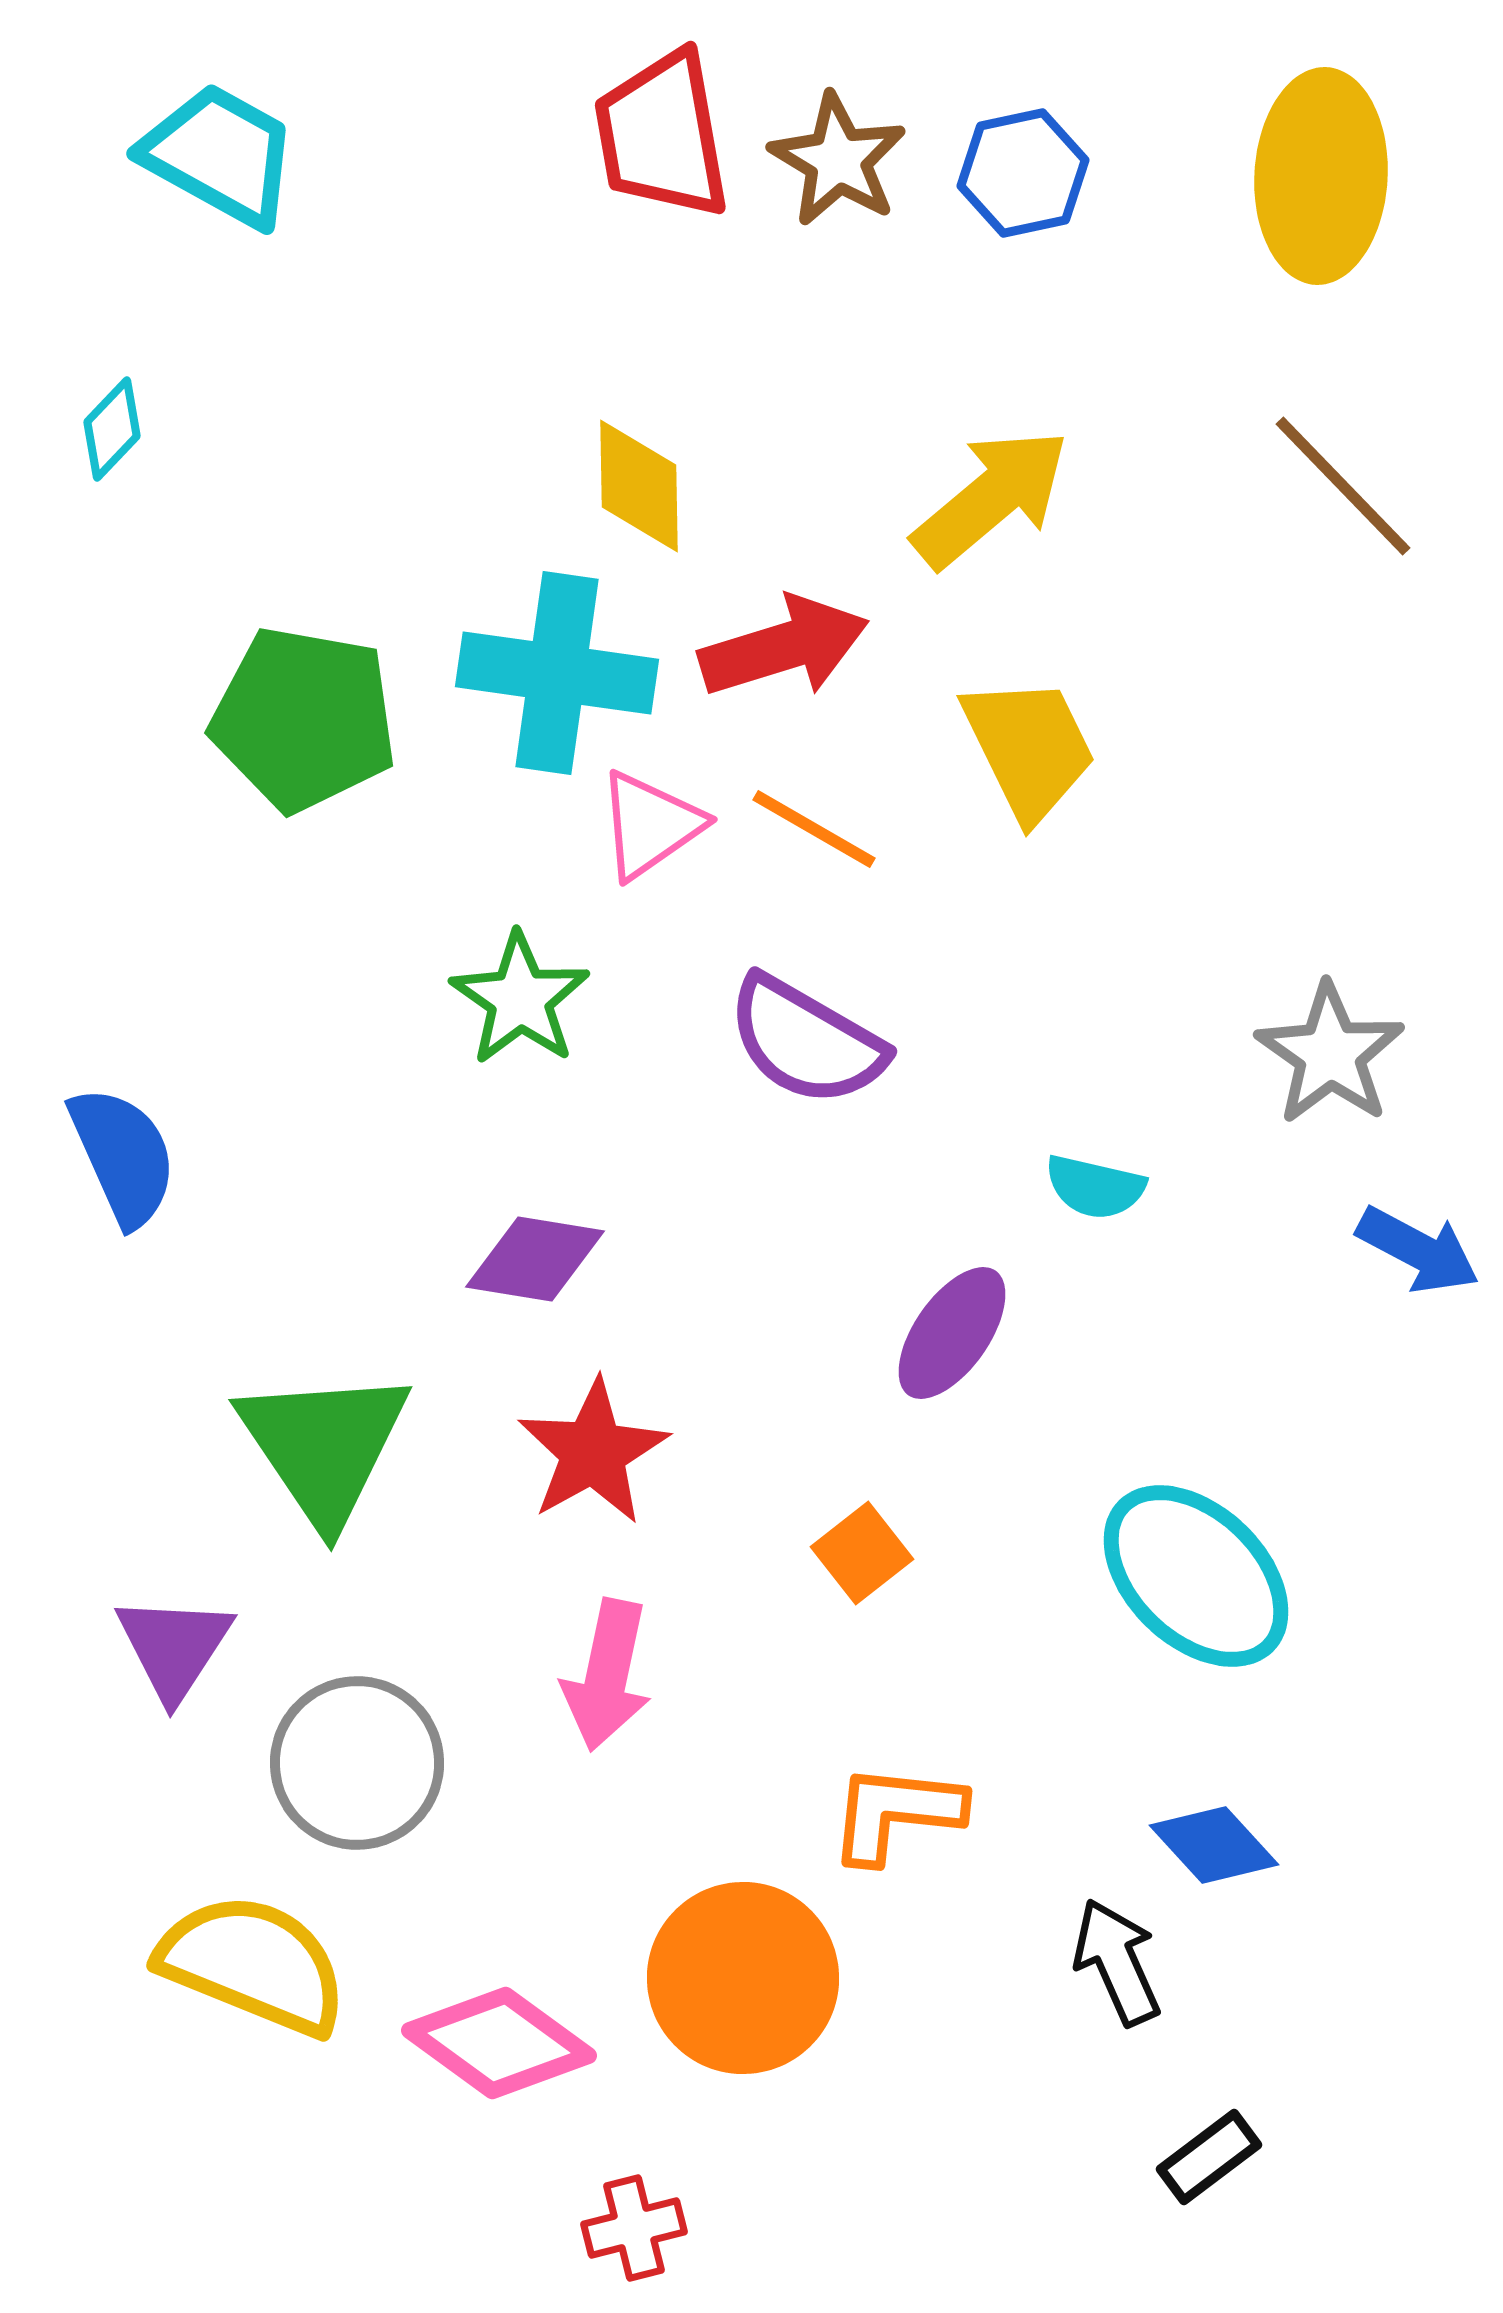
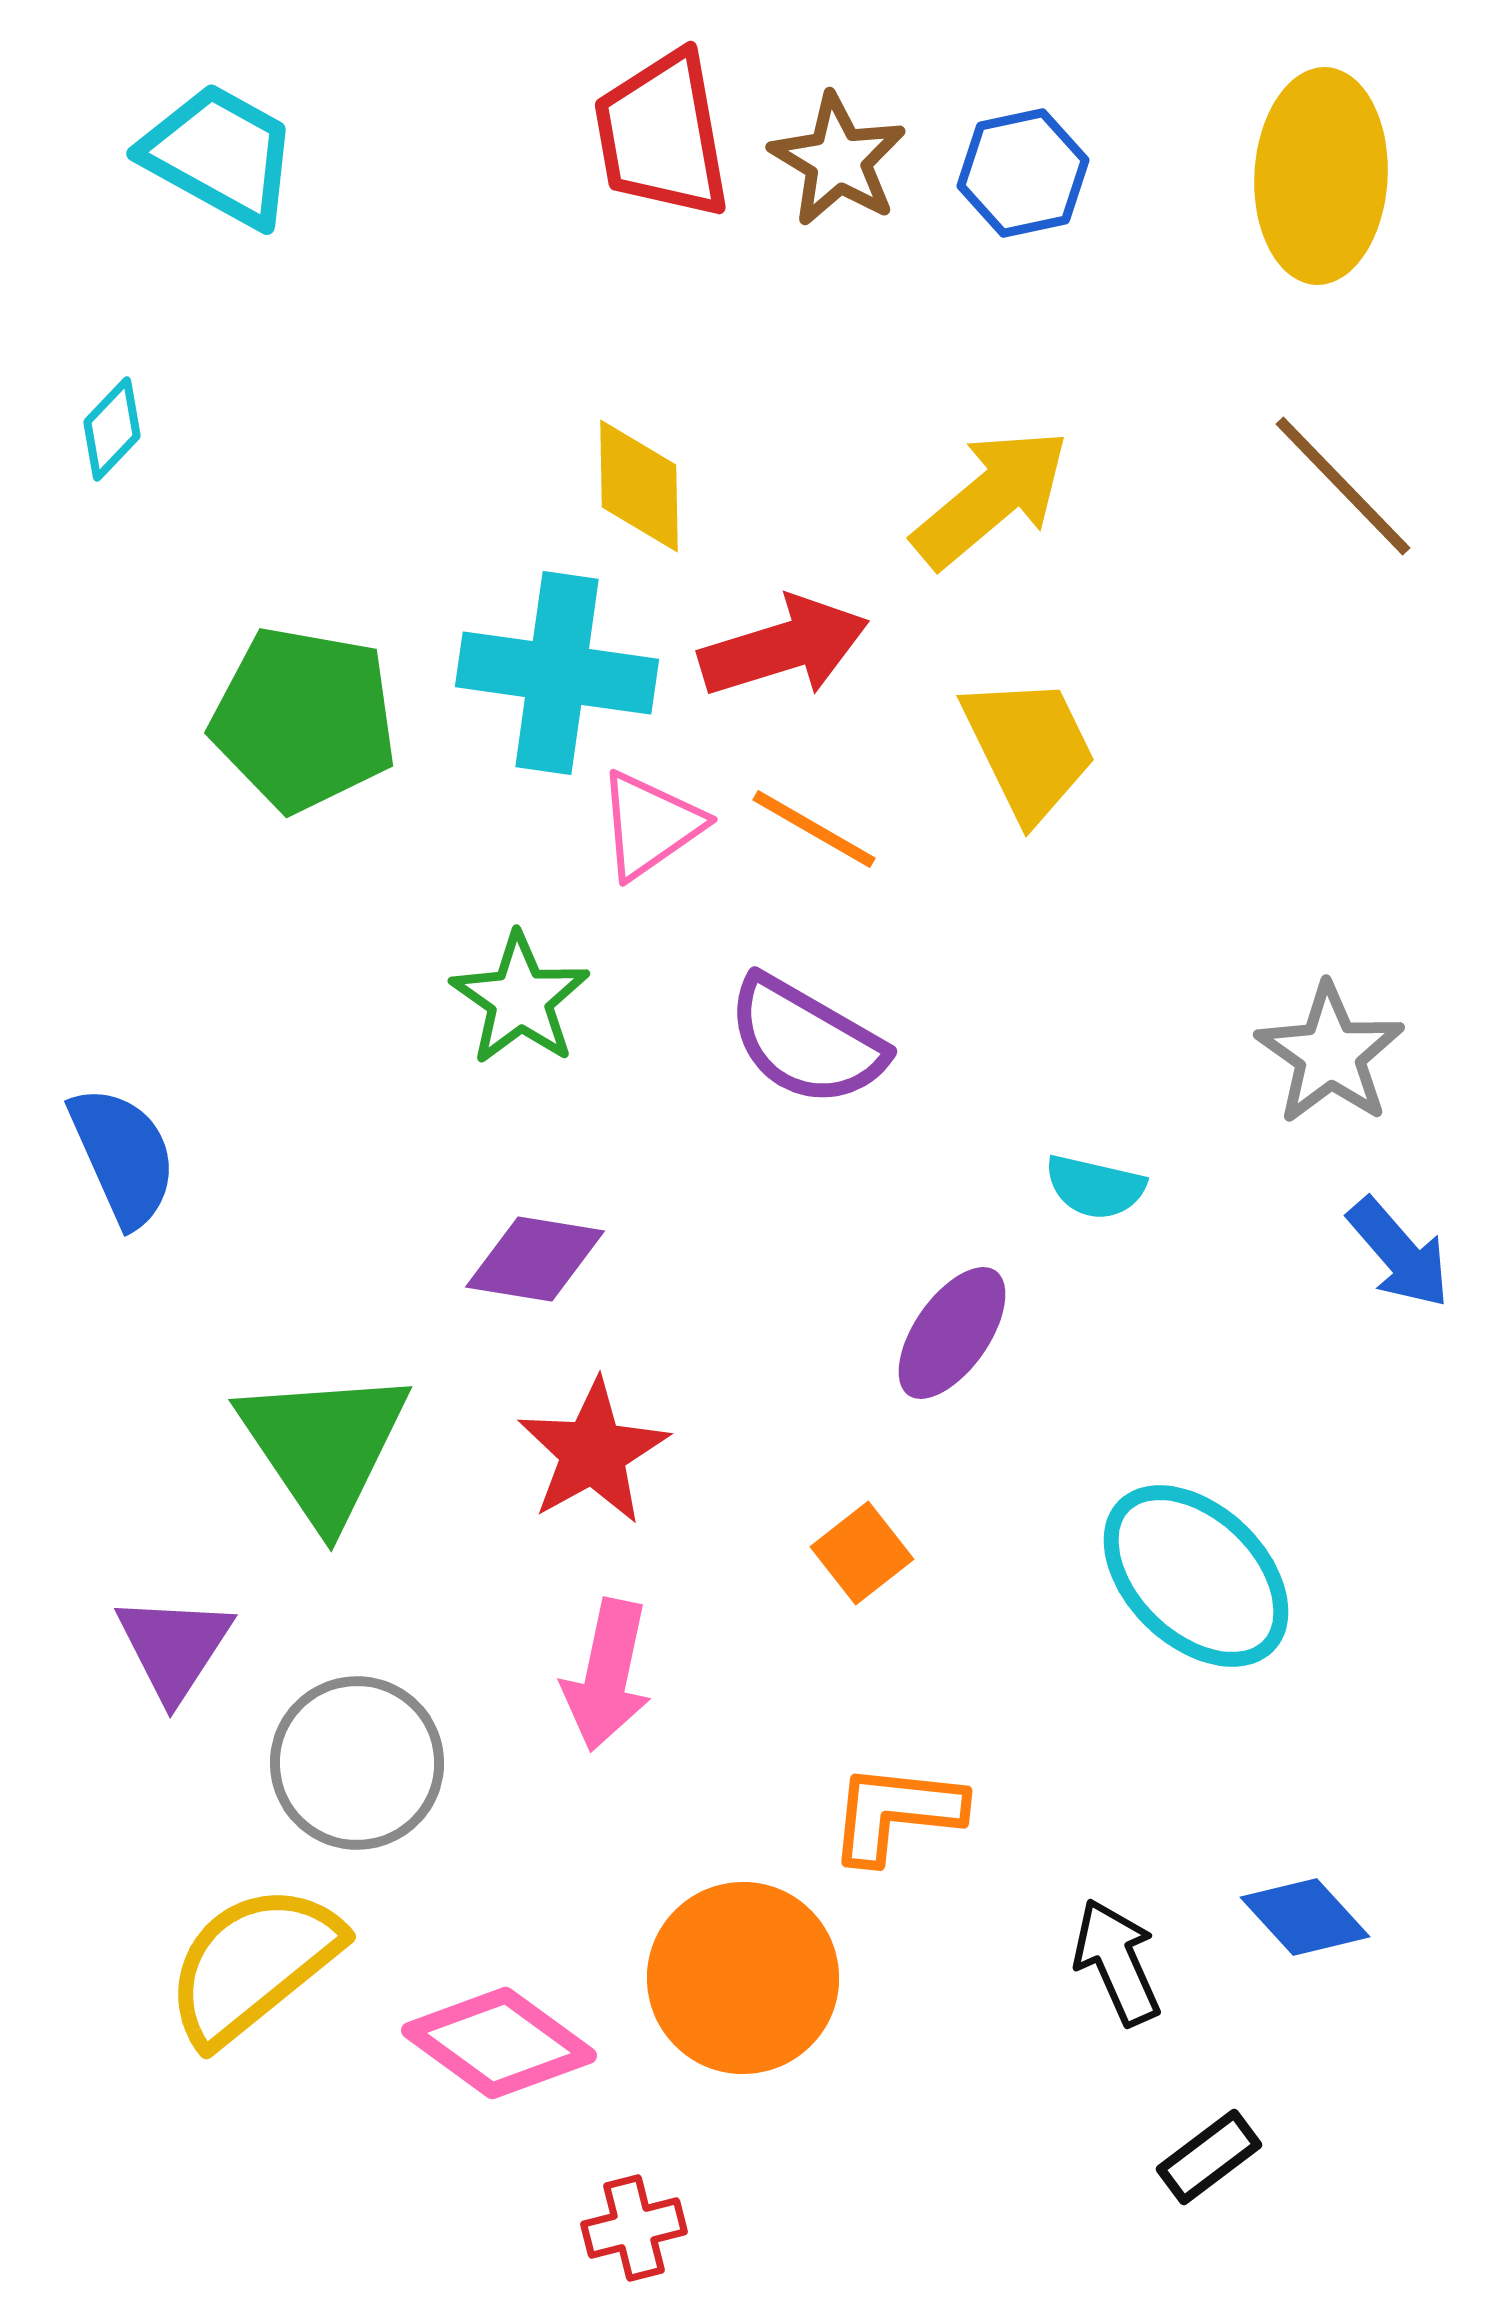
blue arrow: moved 19 px left, 3 px down; rotated 21 degrees clockwise
blue diamond: moved 91 px right, 72 px down
yellow semicircle: rotated 61 degrees counterclockwise
